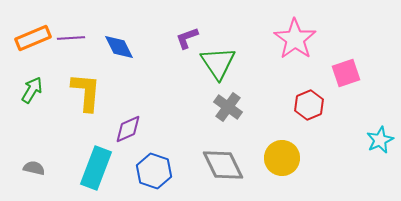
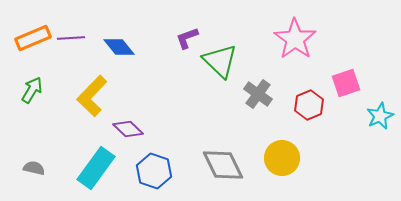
blue diamond: rotated 12 degrees counterclockwise
green triangle: moved 2 px right, 2 px up; rotated 12 degrees counterclockwise
pink square: moved 10 px down
yellow L-shape: moved 6 px right, 4 px down; rotated 141 degrees counterclockwise
gray cross: moved 30 px right, 13 px up
purple diamond: rotated 68 degrees clockwise
cyan star: moved 24 px up
cyan rectangle: rotated 15 degrees clockwise
